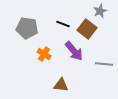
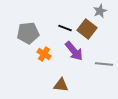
black line: moved 2 px right, 4 px down
gray pentagon: moved 1 px right, 5 px down; rotated 15 degrees counterclockwise
